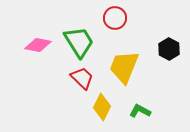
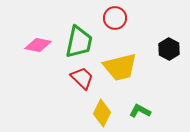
green trapezoid: rotated 44 degrees clockwise
yellow trapezoid: moved 4 px left; rotated 126 degrees counterclockwise
yellow diamond: moved 6 px down
